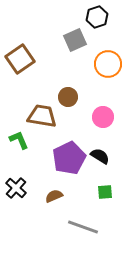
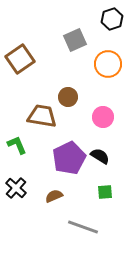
black hexagon: moved 15 px right, 2 px down
green L-shape: moved 2 px left, 5 px down
